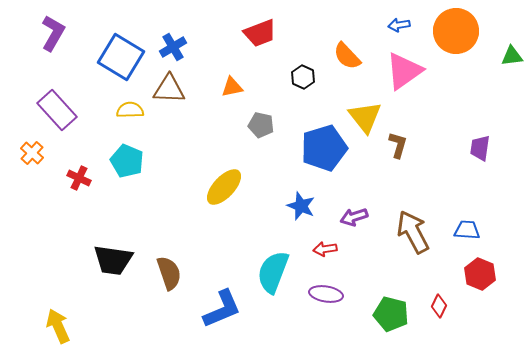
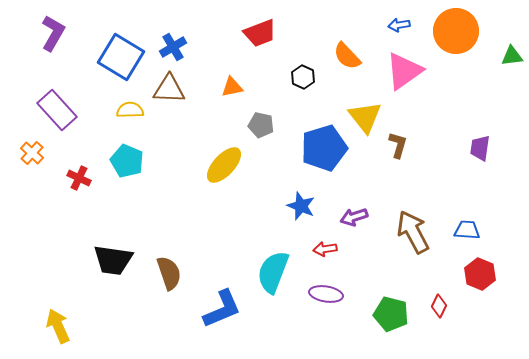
yellow ellipse: moved 22 px up
